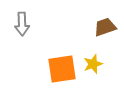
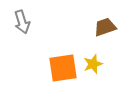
gray arrow: moved 2 px up; rotated 15 degrees counterclockwise
orange square: moved 1 px right, 1 px up
